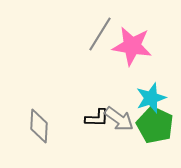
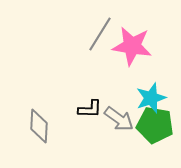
black L-shape: moved 7 px left, 9 px up
green pentagon: rotated 15 degrees counterclockwise
